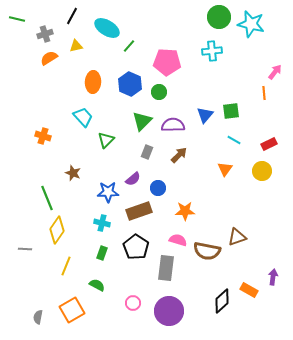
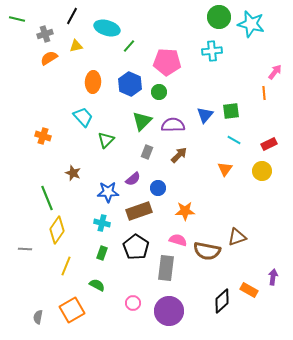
cyan ellipse at (107, 28): rotated 15 degrees counterclockwise
